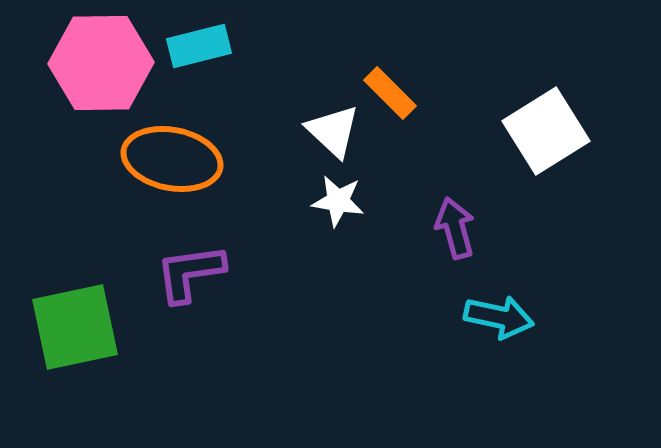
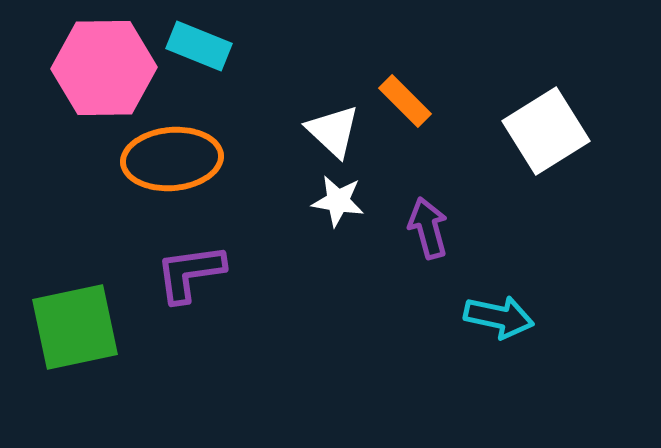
cyan rectangle: rotated 36 degrees clockwise
pink hexagon: moved 3 px right, 5 px down
orange rectangle: moved 15 px right, 8 px down
orange ellipse: rotated 16 degrees counterclockwise
purple arrow: moved 27 px left
